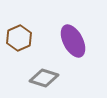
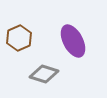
gray diamond: moved 4 px up
